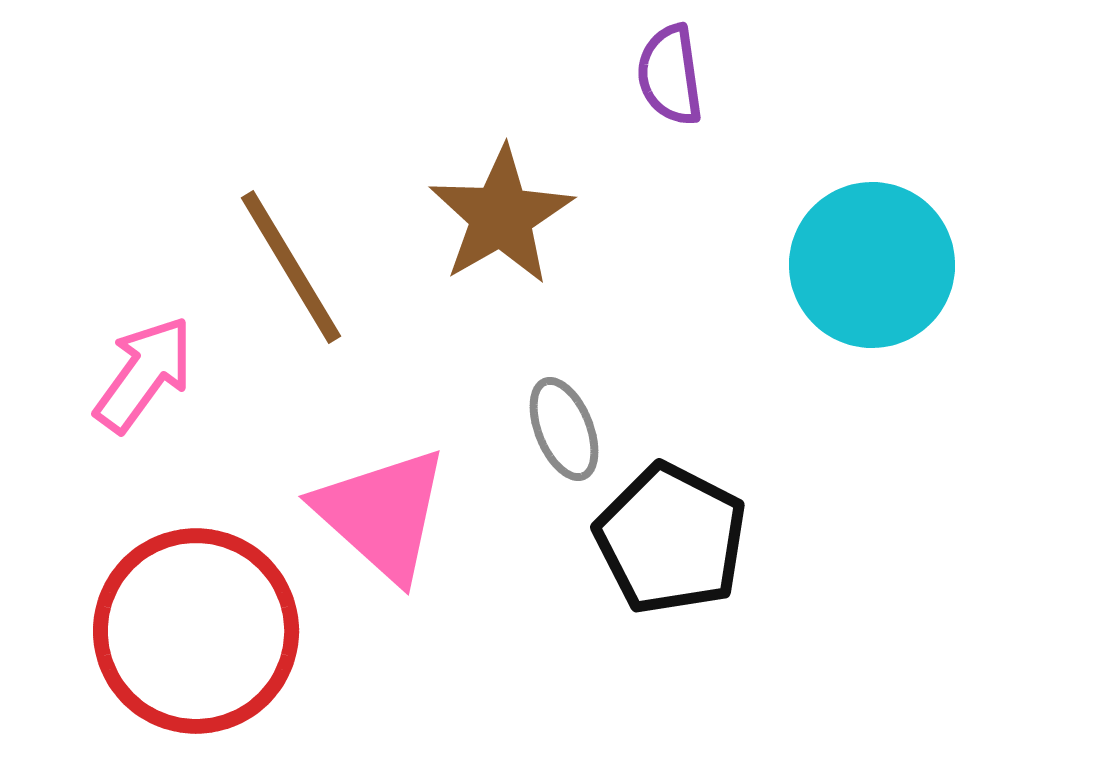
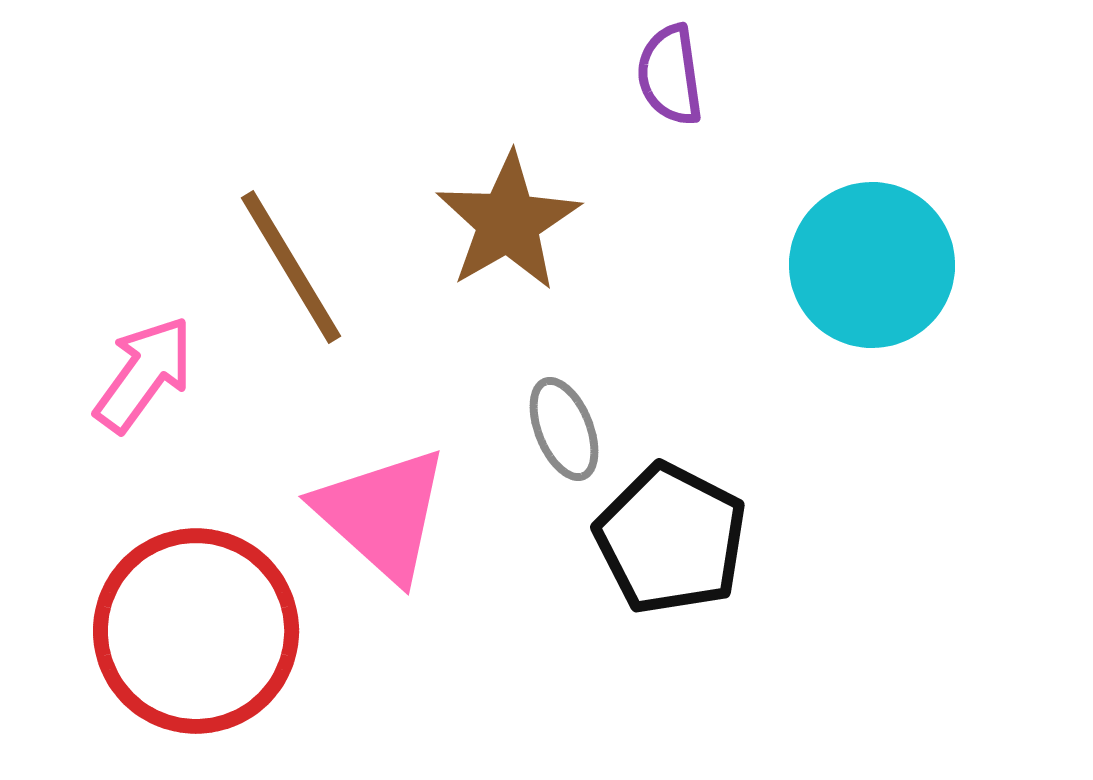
brown star: moved 7 px right, 6 px down
